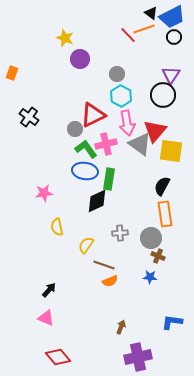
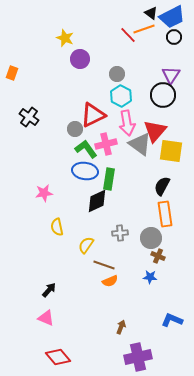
blue L-shape at (172, 322): moved 2 px up; rotated 15 degrees clockwise
